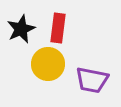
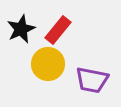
red rectangle: moved 2 px down; rotated 32 degrees clockwise
